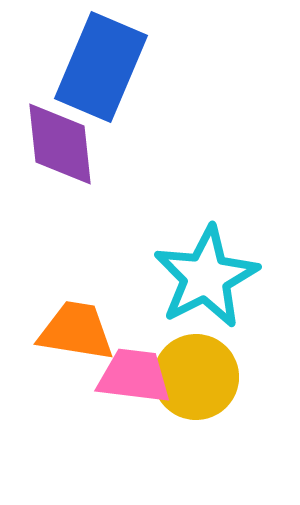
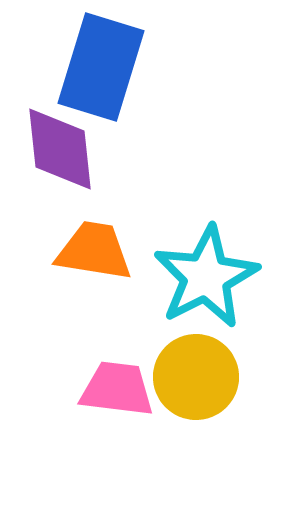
blue rectangle: rotated 6 degrees counterclockwise
purple diamond: moved 5 px down
orange trapezoid: moved 18 px right, 80 px up
pink trapezoid: moved 17 px left, 13 px down
